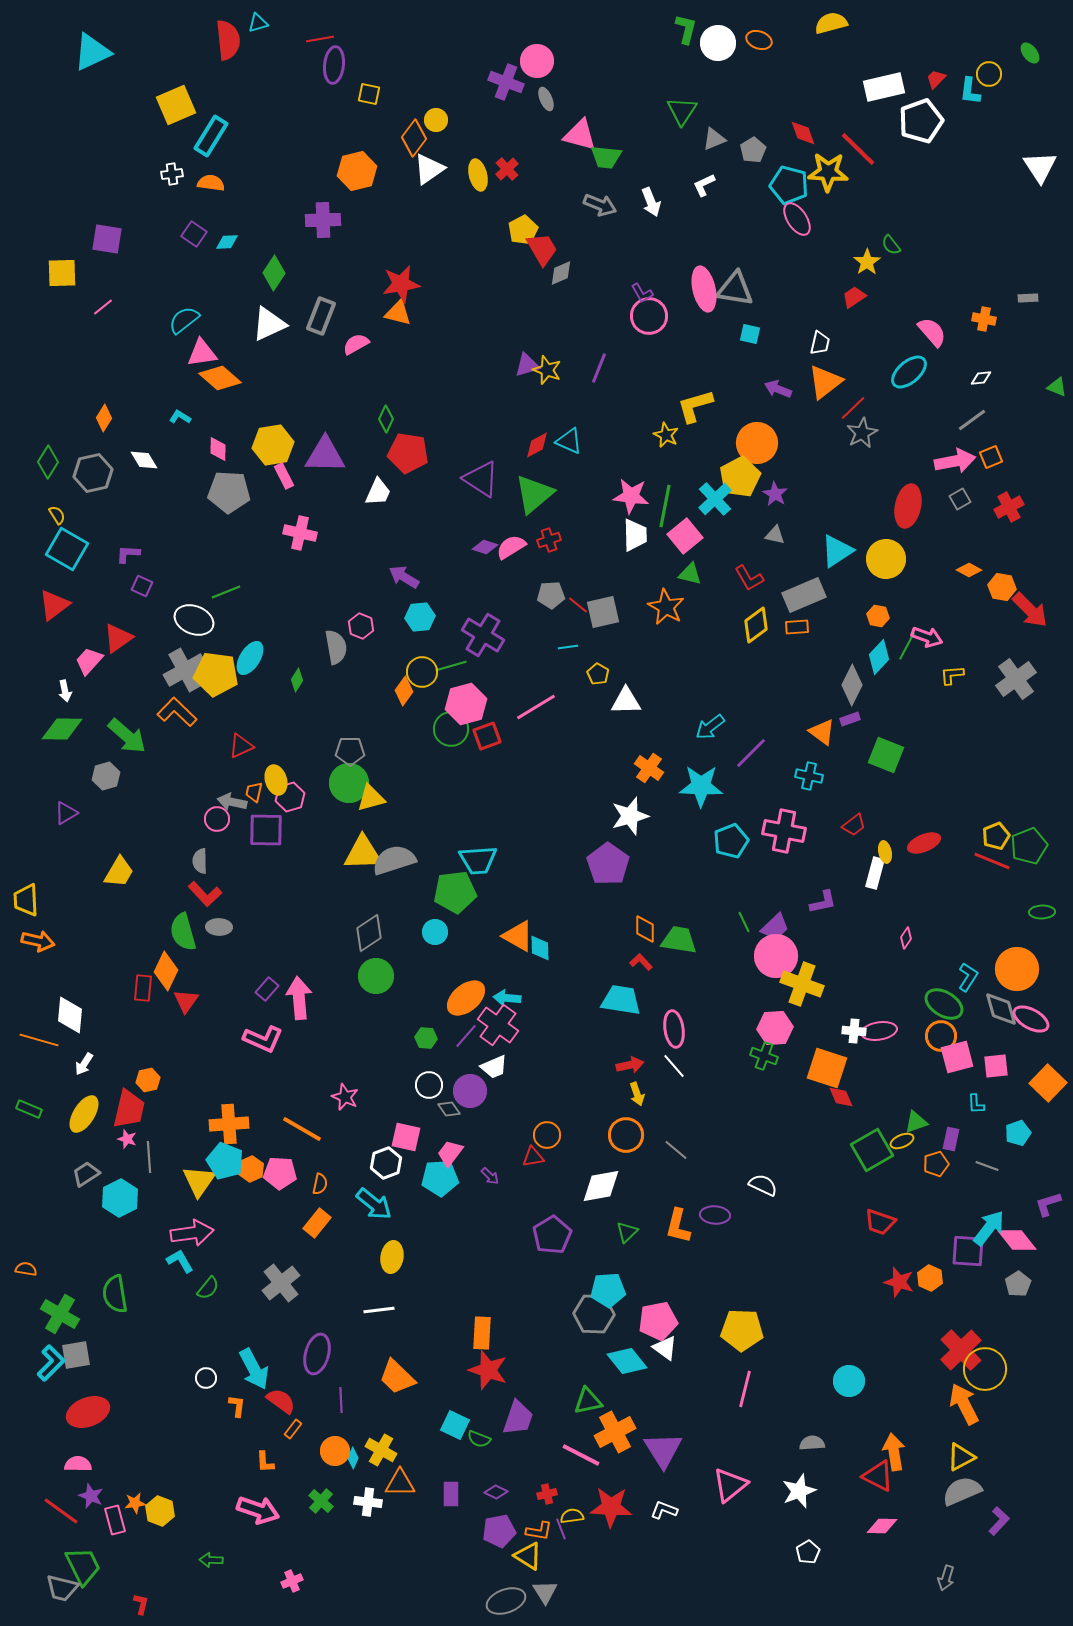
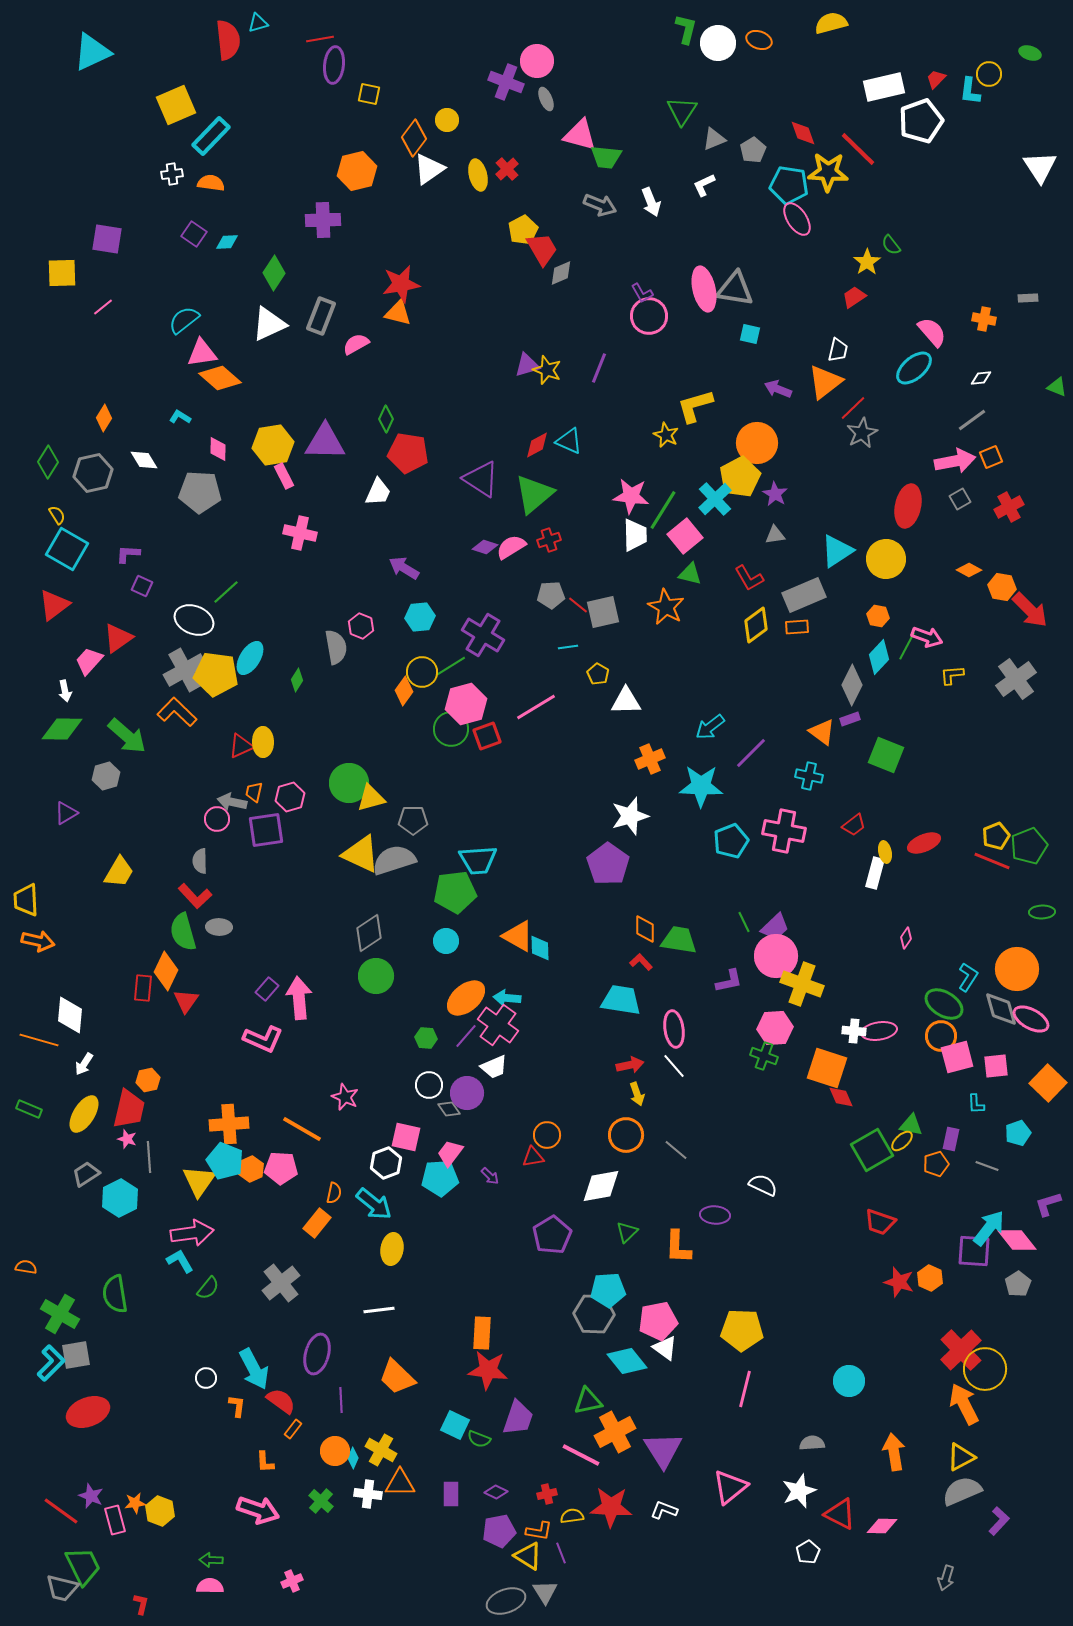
green ellipse at (1030, 53): rotated 35 degrees counterclockwise
yellow circle at (436, 120): moved 11 px right
cyan rectangle at (211, 136): rotated 12 degrees clockwise
cyan pentagon at (789, 185): rotated 6 degrees counterclockwise
white trapezoid at (820, 343): moved 18 px right, 7 px down
cyan ellipse at (909, 372): moved 5 px right, 4 px up
purple triangle at (325, 455): moved 13 px up
gray pentagon at (229, 492): moved 29 px left
green line at (665, 506): moved 2 px left, 4 px down; rotated 21 degrees clockwise
gray triangle at (775, 535): rotated 20 degrees counterclockwise
purple arrow at (404, 577): moved 9 px up
green line at (226, 592): rotated 20 degrees counterclockwise
green line at (451, 666): rotated 16 degrees counterclockwise
gray pentagon at (350, 751): moved 63 px right, 69 px down
orange cross at (649, 768): moved 1 px right, 9 px up; rotated 32 degrees clockwise
yellow ellipse at (276, 780): moved 13 px left, 38 px up; rotated 16 degrees clockwise
purple square at (266, 830): rotated 9 degrees counterclockwise
yellow triangle at (363, 853): moved 2 px left, 1 px down; rotated 27 degrees clockwise
red L-shape at (205, 894): moved 10 px left, 2 px down
purple L-shape at (823, 902): moved 94 px left, 79 px down
cyan circle at (435, 932): moved 11 px right, 9 px down
purple circle at (470, 1091): moved 3 px left, 2 px down
green triangle at (916, 1122): moved 5 px left, 3 px down; rotated 30 degrees clockwise
yellow ellipse at (902, 1141): rotated 20 degrees counterclockwise
pink pentagon at (280, 1173): moved 1 px right, 5 px up
orange semicircle at (320, 1184): moved 14 px right, 9 px down
orange L-shape at (678, 1226): moved 21 px down; rotated 12 degrees counterclockwise
purple square at (968, 1251): moved 6 px right
yellow ellipse at (392, 1257): moved 8 px up
orange semicircle at (26, 1269): moved 2 px up
red star at (488, 1370): rotated 12 degrees counterclockwise
pink semicircle at (78, 1464): moved 132 px right, 122 px down
red triangle at (878, 1476): moved 38 px left, 38 px down
pink triangle at (730, 1485): moved 2 px down
white cross at (368, 1502): moved 8 px up
purple line at (561, 1529): moved 24 px down
